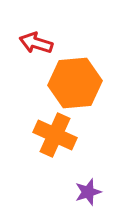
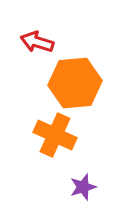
red arrow: moved 1 px right, 1 px up
purple star: moved 5 px left, 5 px up
